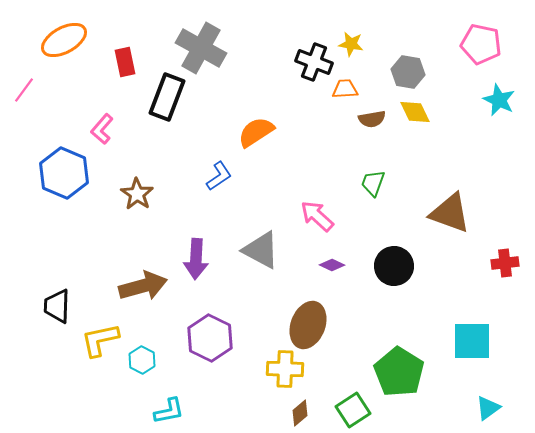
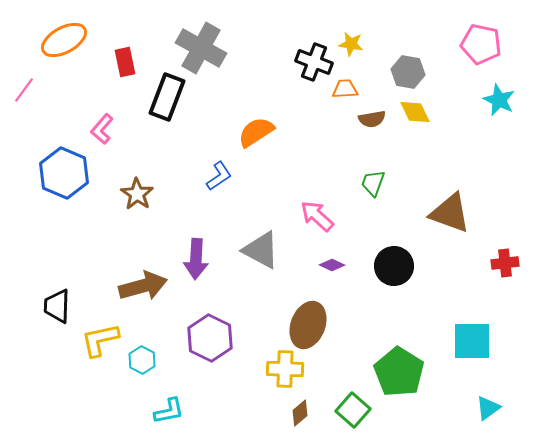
green square: rotated 16 degrees counterclockwise
